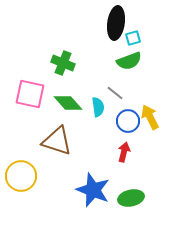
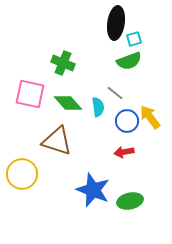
cyan square: moved 1 px right, 1 px down
yellow arrow: rotated 10 degrees counterclockwise
blue circle: moved 1 px left
red arrow: rotated 114 degrees counterclockwise
yellow circle: moved 1 px right, 2 px up
green ellipse: moved 1 px left, 3 px down
